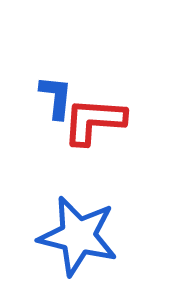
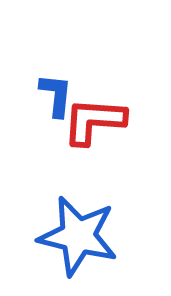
blue L-shape: moved 2 px up
